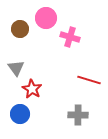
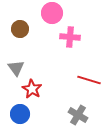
pink circle: moved 6 px right, 5 px up
pink cross: rotated 12 degrees counterclockwise
gray cross: rotated 30 degrees clockwise
